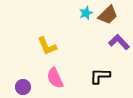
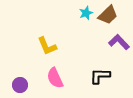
purple circle: moved 3 px left, 2 px up
